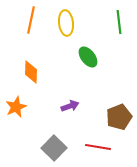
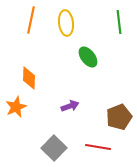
orange diamond: moved 2 px left, 6 px down
